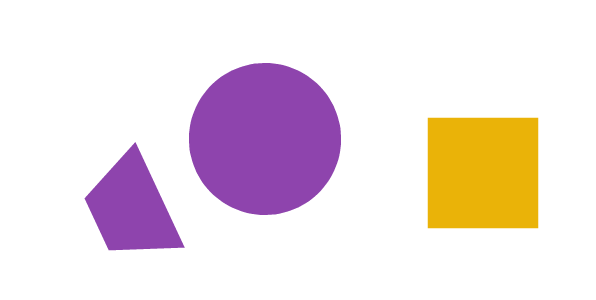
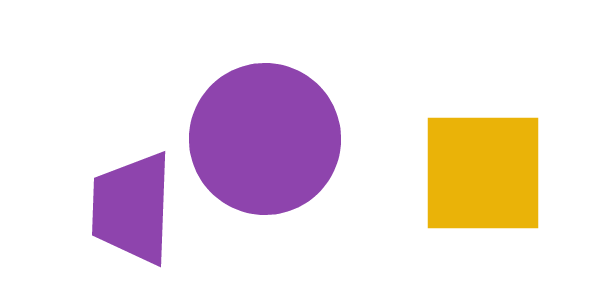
purple trapezoid: rotated 27 degrees clockwise
